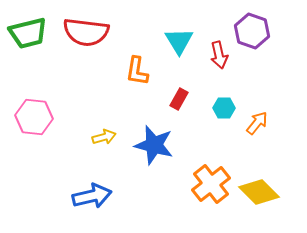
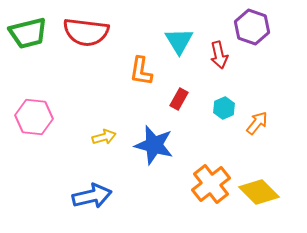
purple hexagon: moved 4 px up
orange L-shape: moved 4 px right
cyan hexagon: rotated 25 degrees counterclockwise
